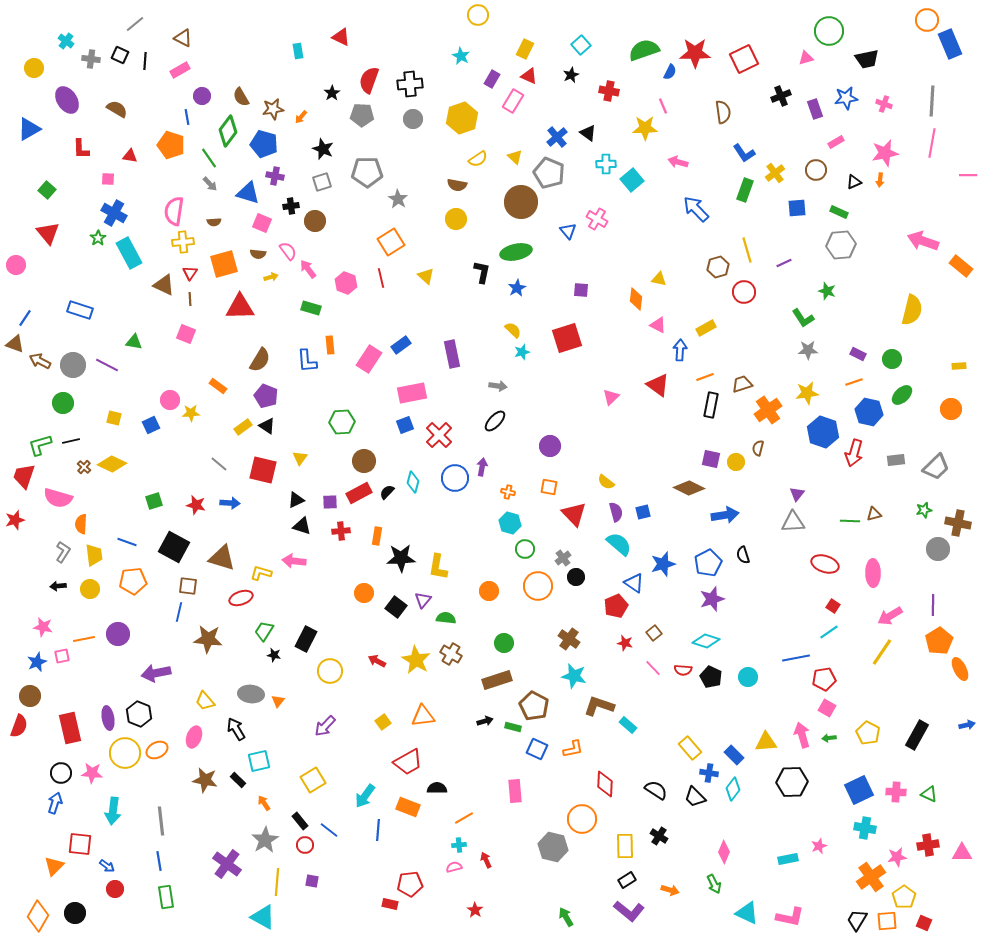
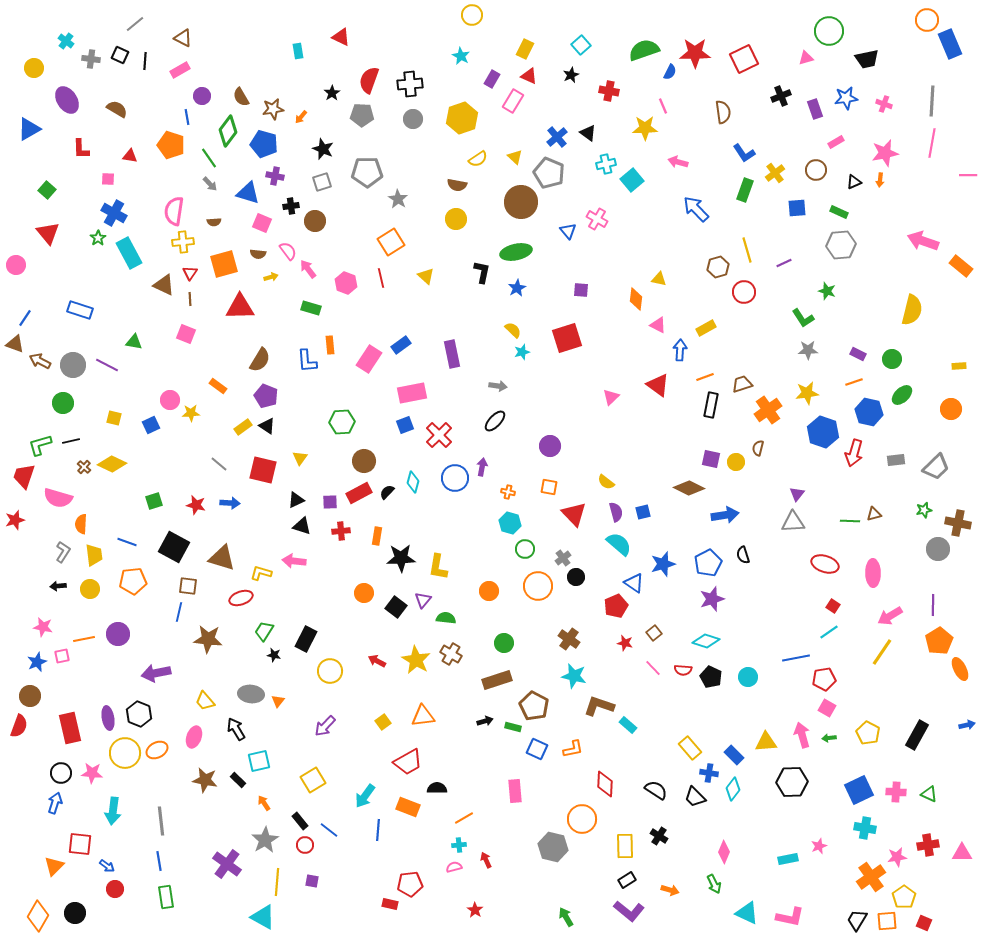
yellow circle at (478, 15): moved 6 px left
cyan cross at (606, 164): rotated 12 degrees counterclockwise
